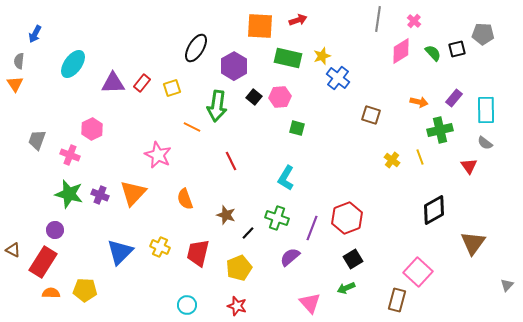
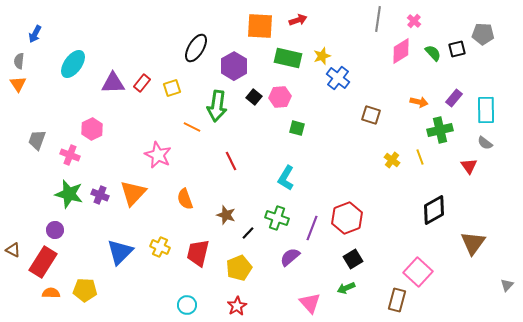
orange triangle at (15, 84): moved 3 px right
red star at (237, 306): rotated 24 degrees clockwise
